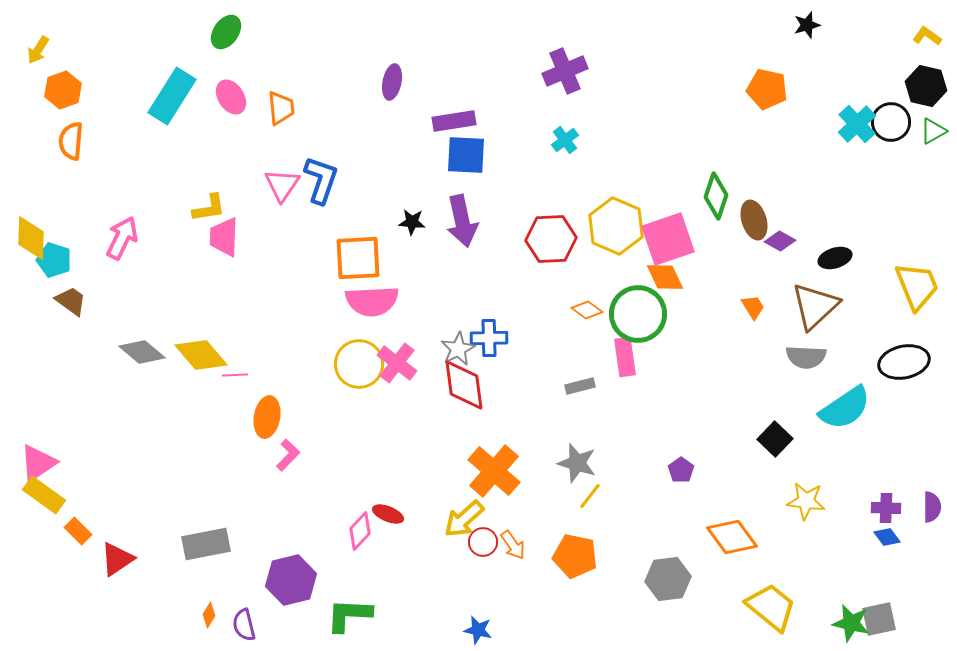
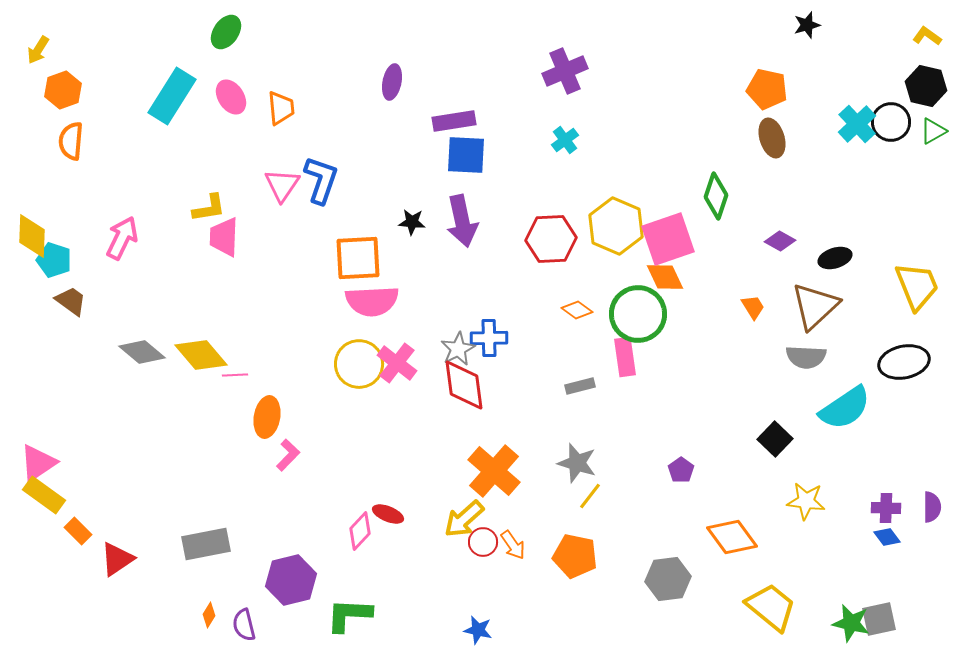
brown ellipse at (754, 220): moved 18 px right, 82 px up
yellow diamond at (31, 238): moved 1 px right, 2 px up
orange diamond at (587, 310): moved 10 px left
